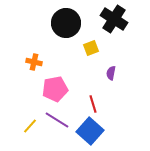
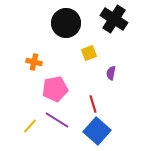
yellow square: moved 2 px left, 5 px down
blue square: moved 7 px right
